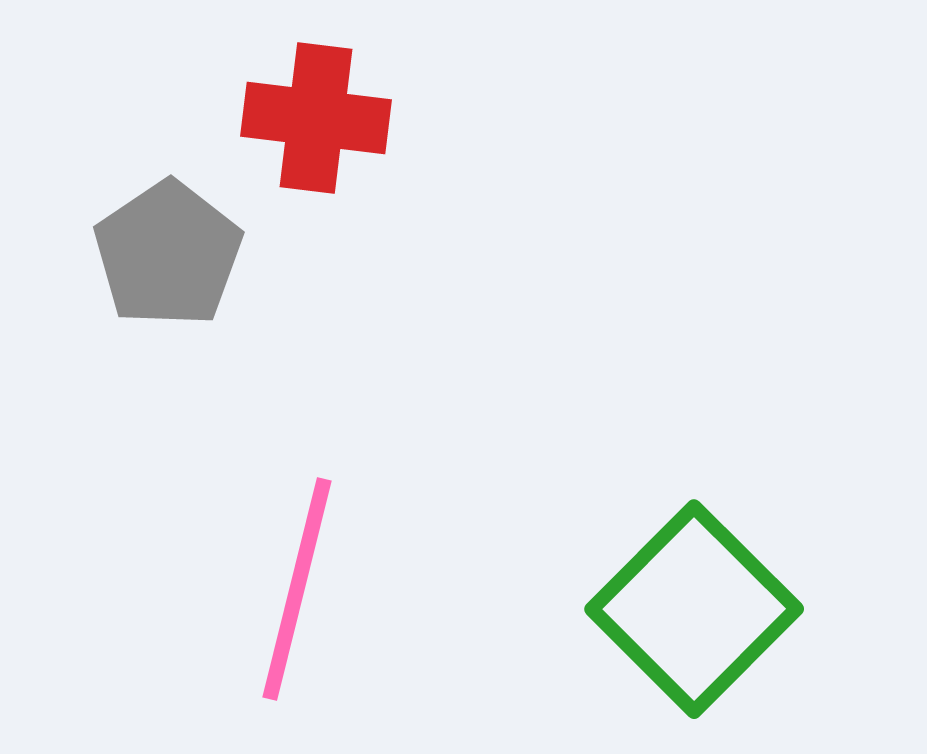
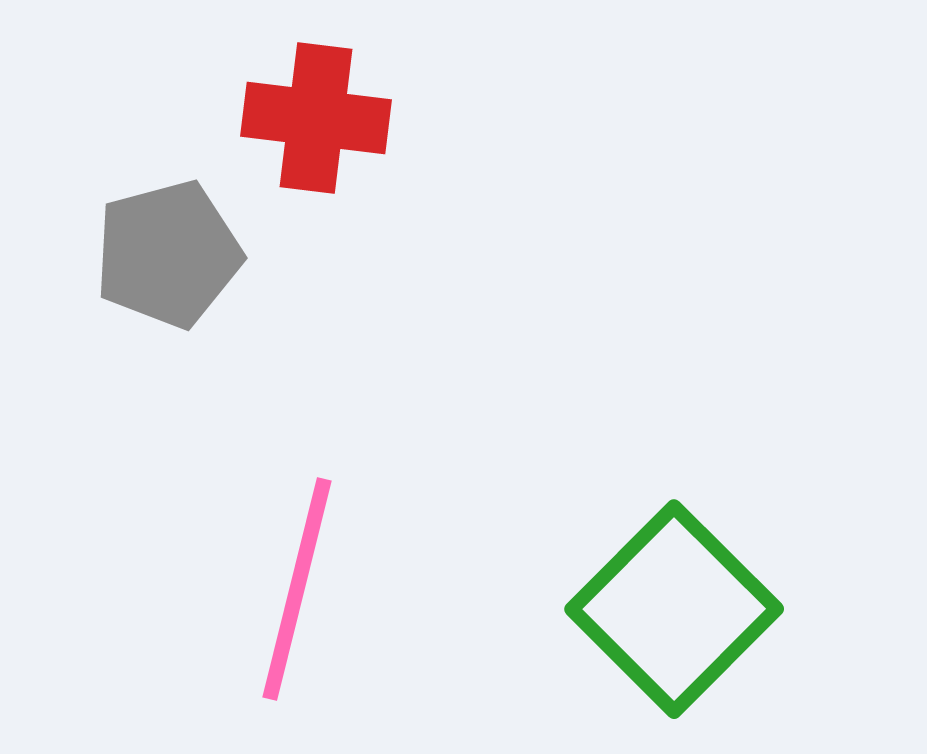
gray pentagon: rotated 19 degrees clockwise
green square: moved 20 px left
